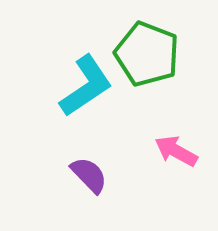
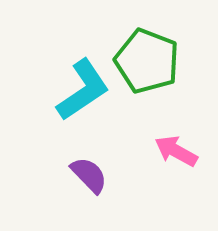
green pentagon: moved 7 px down
cyan L-shape: moved 3 px left, 4 px down
